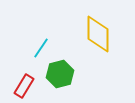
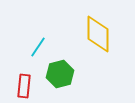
cyan line: moved 3 px left, 1 px up
red rectangle: rotated 25 degrees counterclockwise
